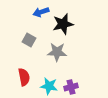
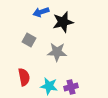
black star: moved 2 px up
